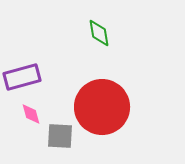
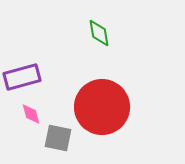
gray square: moved 2 px left, 2 px down; rotated 8 degrees clockwise
